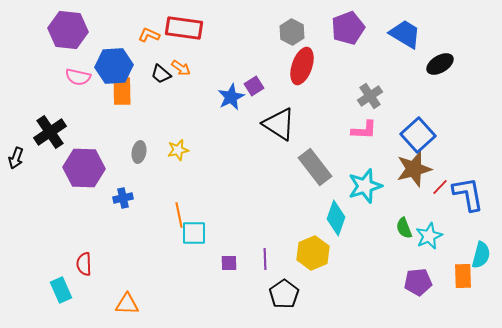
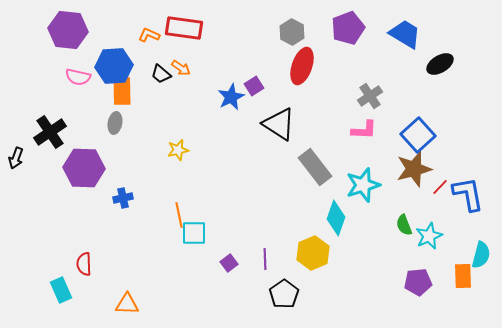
gray ellipse at (139, 152): moved 24 px left, 29 px up
cyan star at (365, 186): moved 2 px left, 1 px up
green semicircle at (404, 228): moved 3 px up
purple square at (229, 263): rotated 36 degrees counterclockwise
